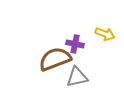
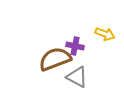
purple cross: moved 2 px down
gray triangle: rotated 40 degrees clockwise
